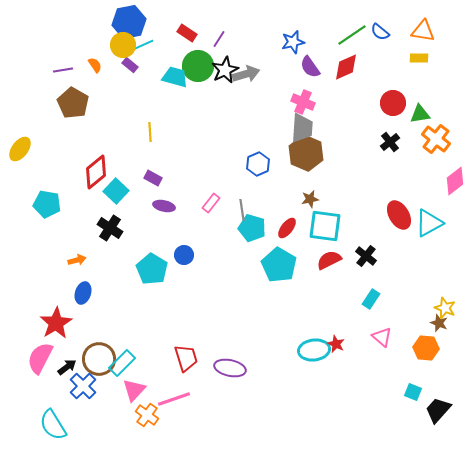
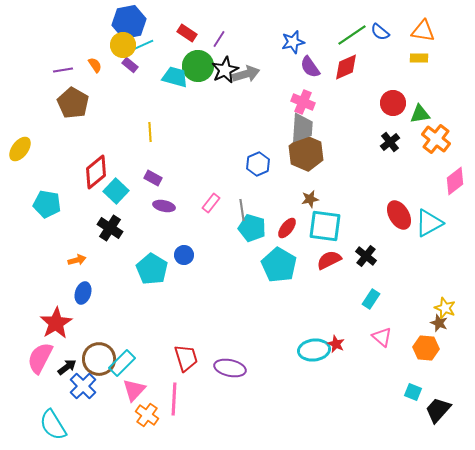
pink line at (174, 399): rotated 68 degrees counterclockwise
